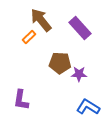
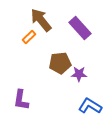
brown pentagon: rotated 10 degrees counterclockwise
blue L-shape: moved 2 px right, 1 px up
